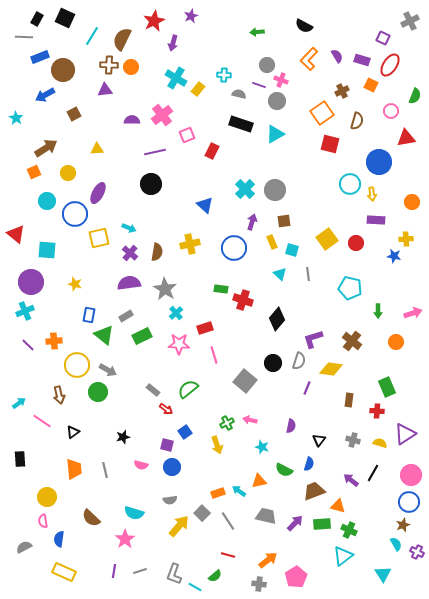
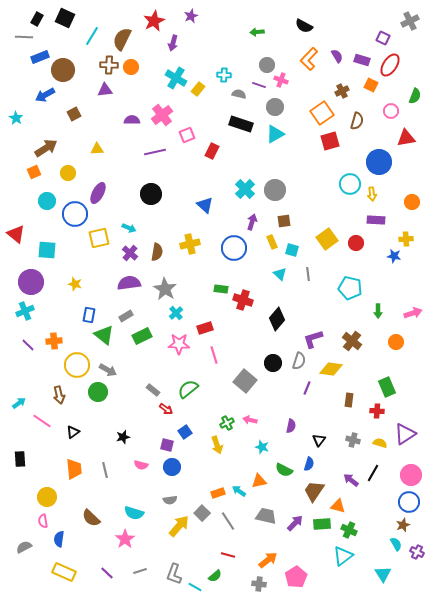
gray circle at (277, 101): moved 2 px left, 6 px down
red square at (330, 144): moved 3 px up; rotated 30 degrees counterclockwise
black circle at (151, 184): moved 10 px down
brown trapezoid at (314, 491): rotated 35 degrees counterclockwise
purple line at (114, 571): moved 7 px left, 2 px down; rotated 56 degrees counterclockwise
